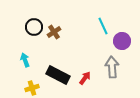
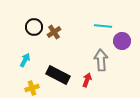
cyan line: rotated 60 degrees counterclockwise
cyan arrow: rotated 48 degrees clockwise
gray arrow: moved 11 px left, 7 px up
red arrow: moved 2 px right, 2 px down; rotated 16 degrees counterclockwise
